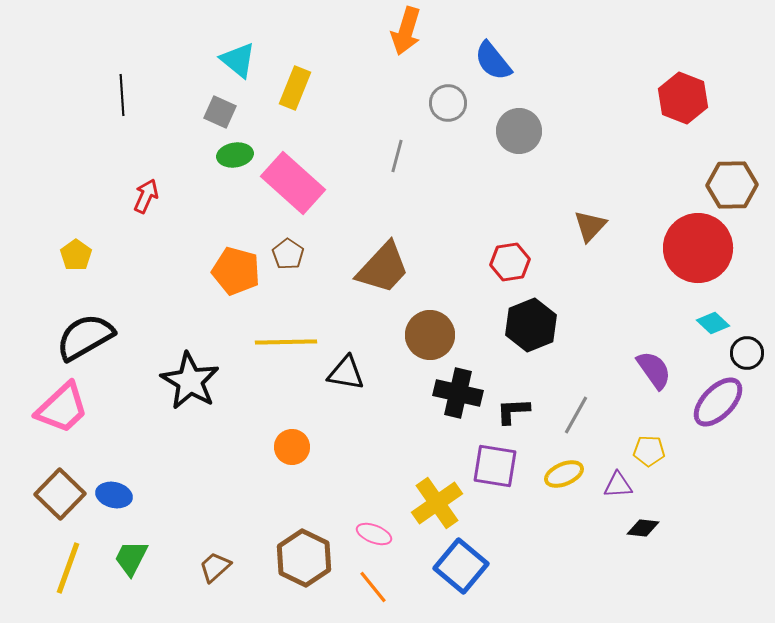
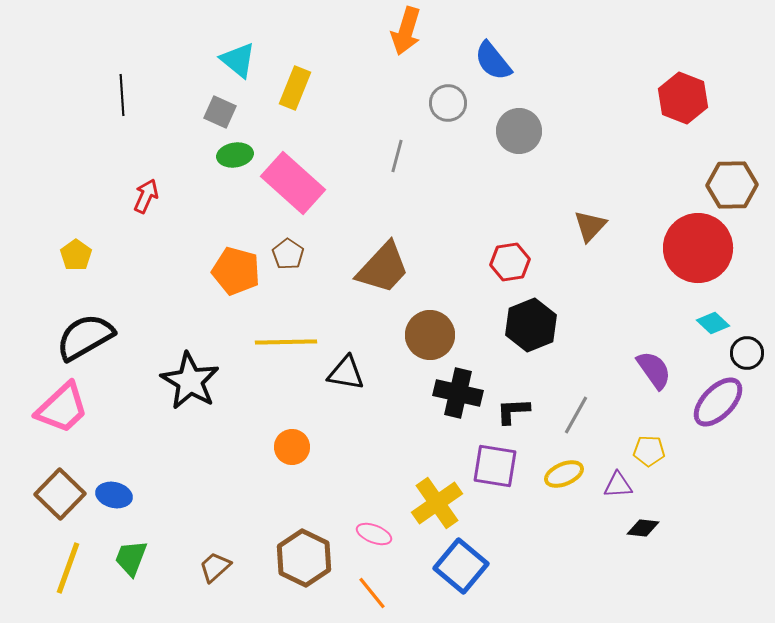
green trapezoid at (131, 558): rotated 6 degrees counterclockwise
orange line at (373, 587): moved 1 px left, 6 px down
